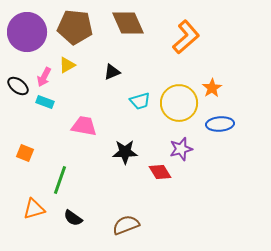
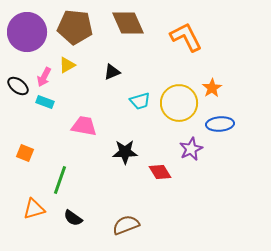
orange L-shape: rotated 76 degrees counterclockwise
purple star: moved 10 px right; rotated 10 degrees counterclockwise
